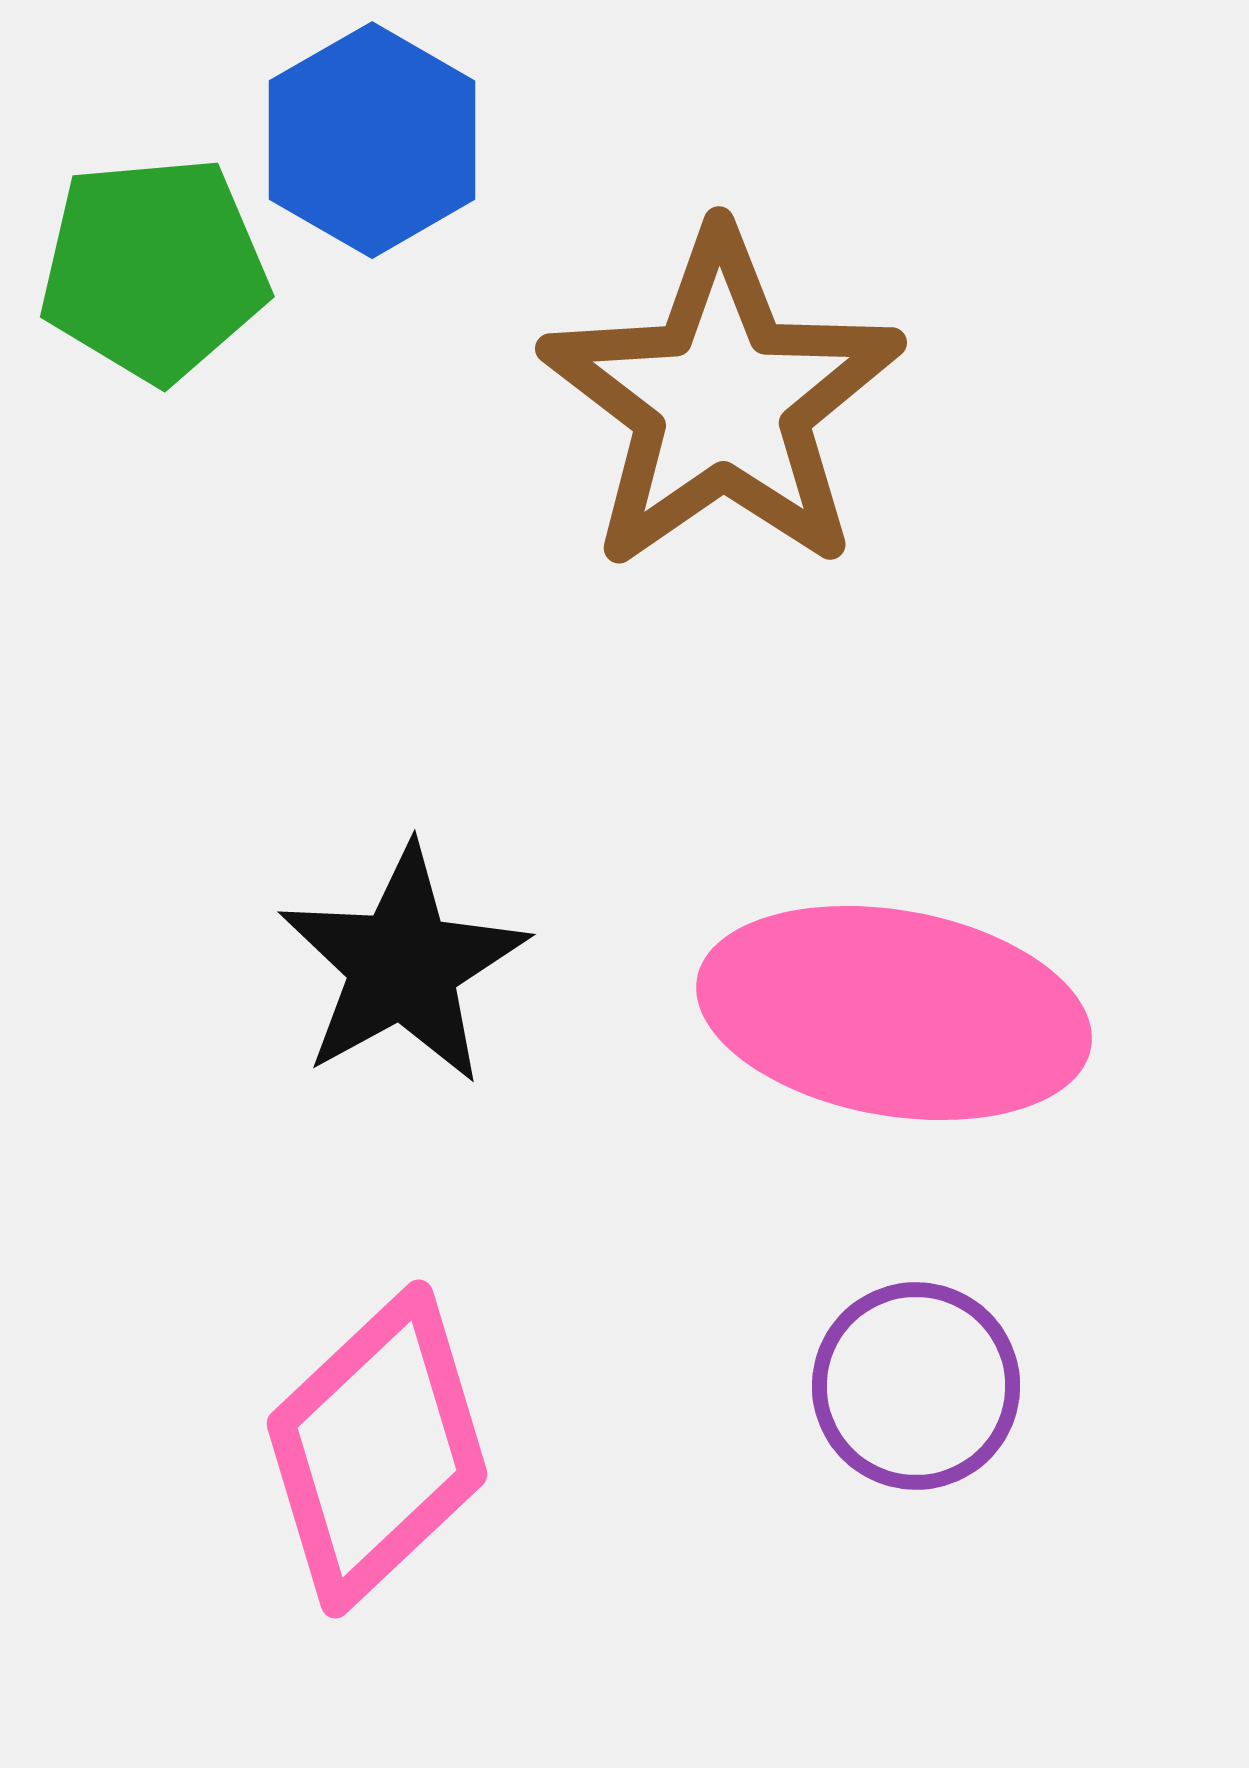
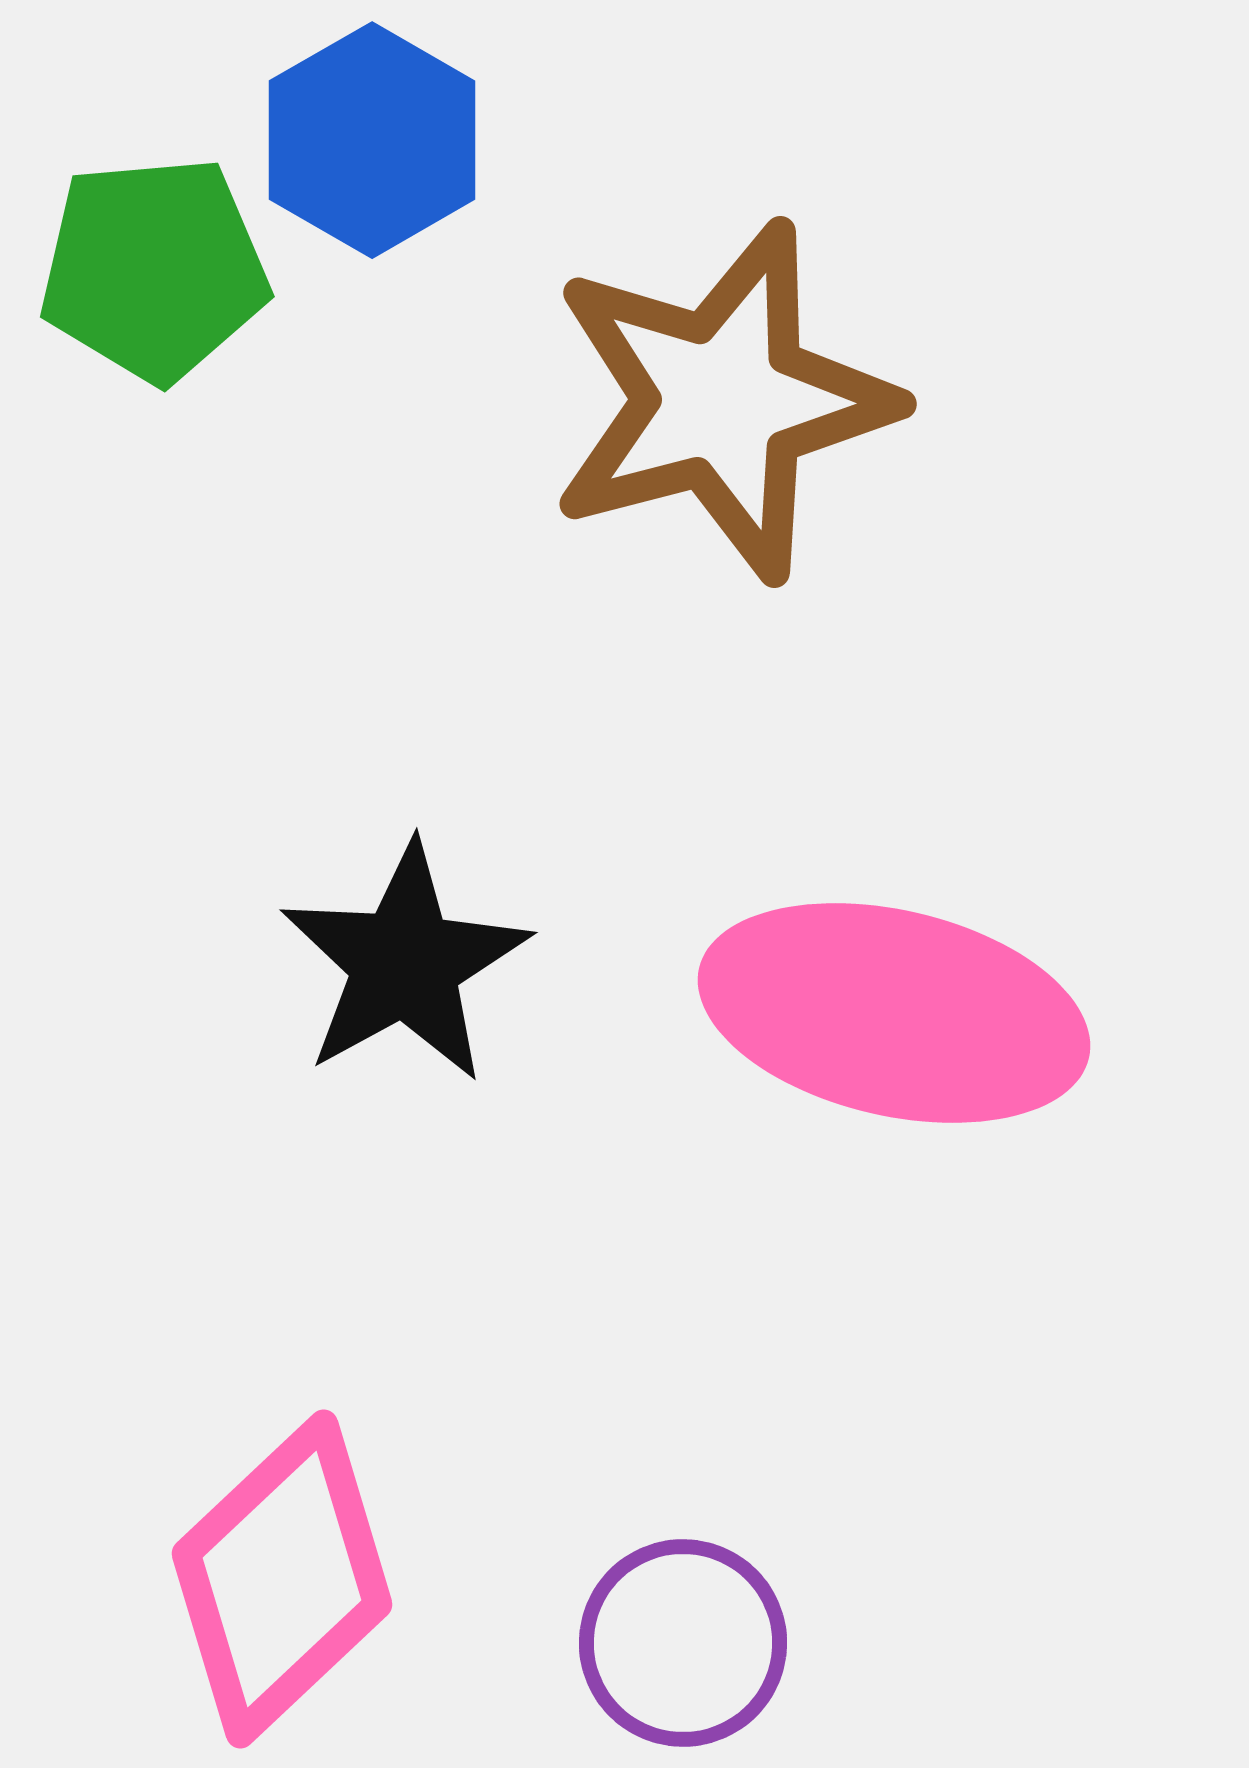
brown star: rotated 20 degrees clockwise
black star: moved 2 px right, 2 px up
pink ellipse: rotated 3 degrees clockwise
purple circle: moved 233 px left, 257 px down
pink diamond: moved 95 px left, 130 px down
